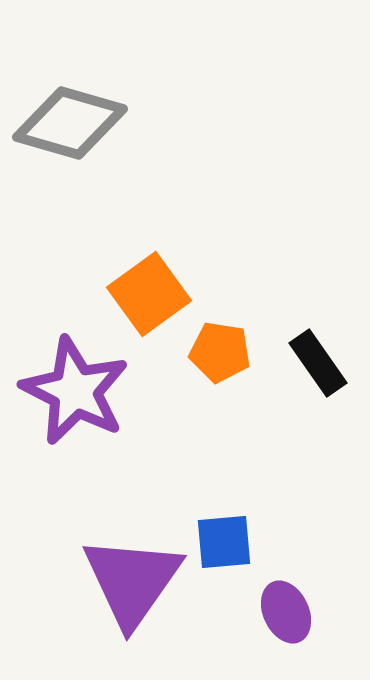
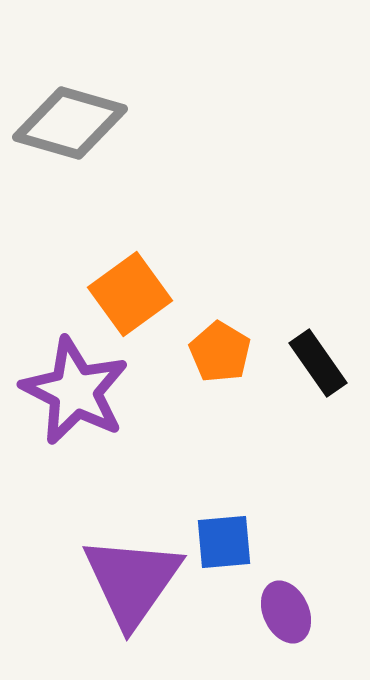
orange square: moved 19 px left
orange pentagon: rotated 22 degrees clockwise
